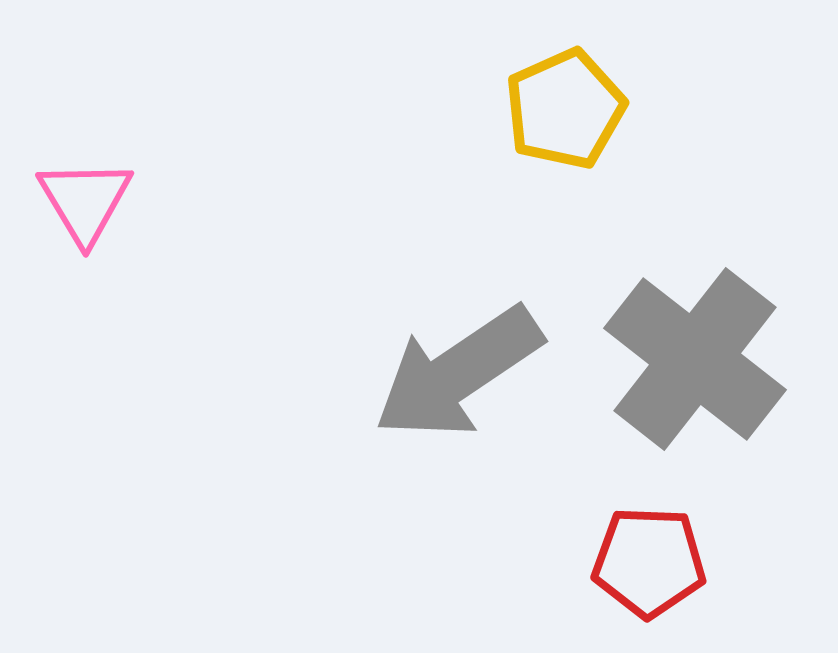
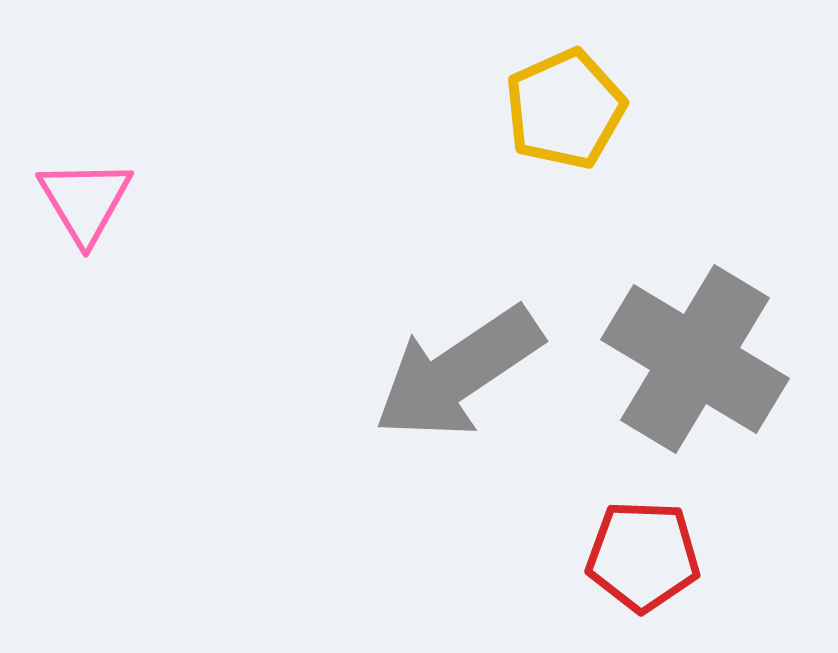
gray cross: rotated 7 degrees counterclockwise
red pentagon: moved 6 px left, 6 px up
